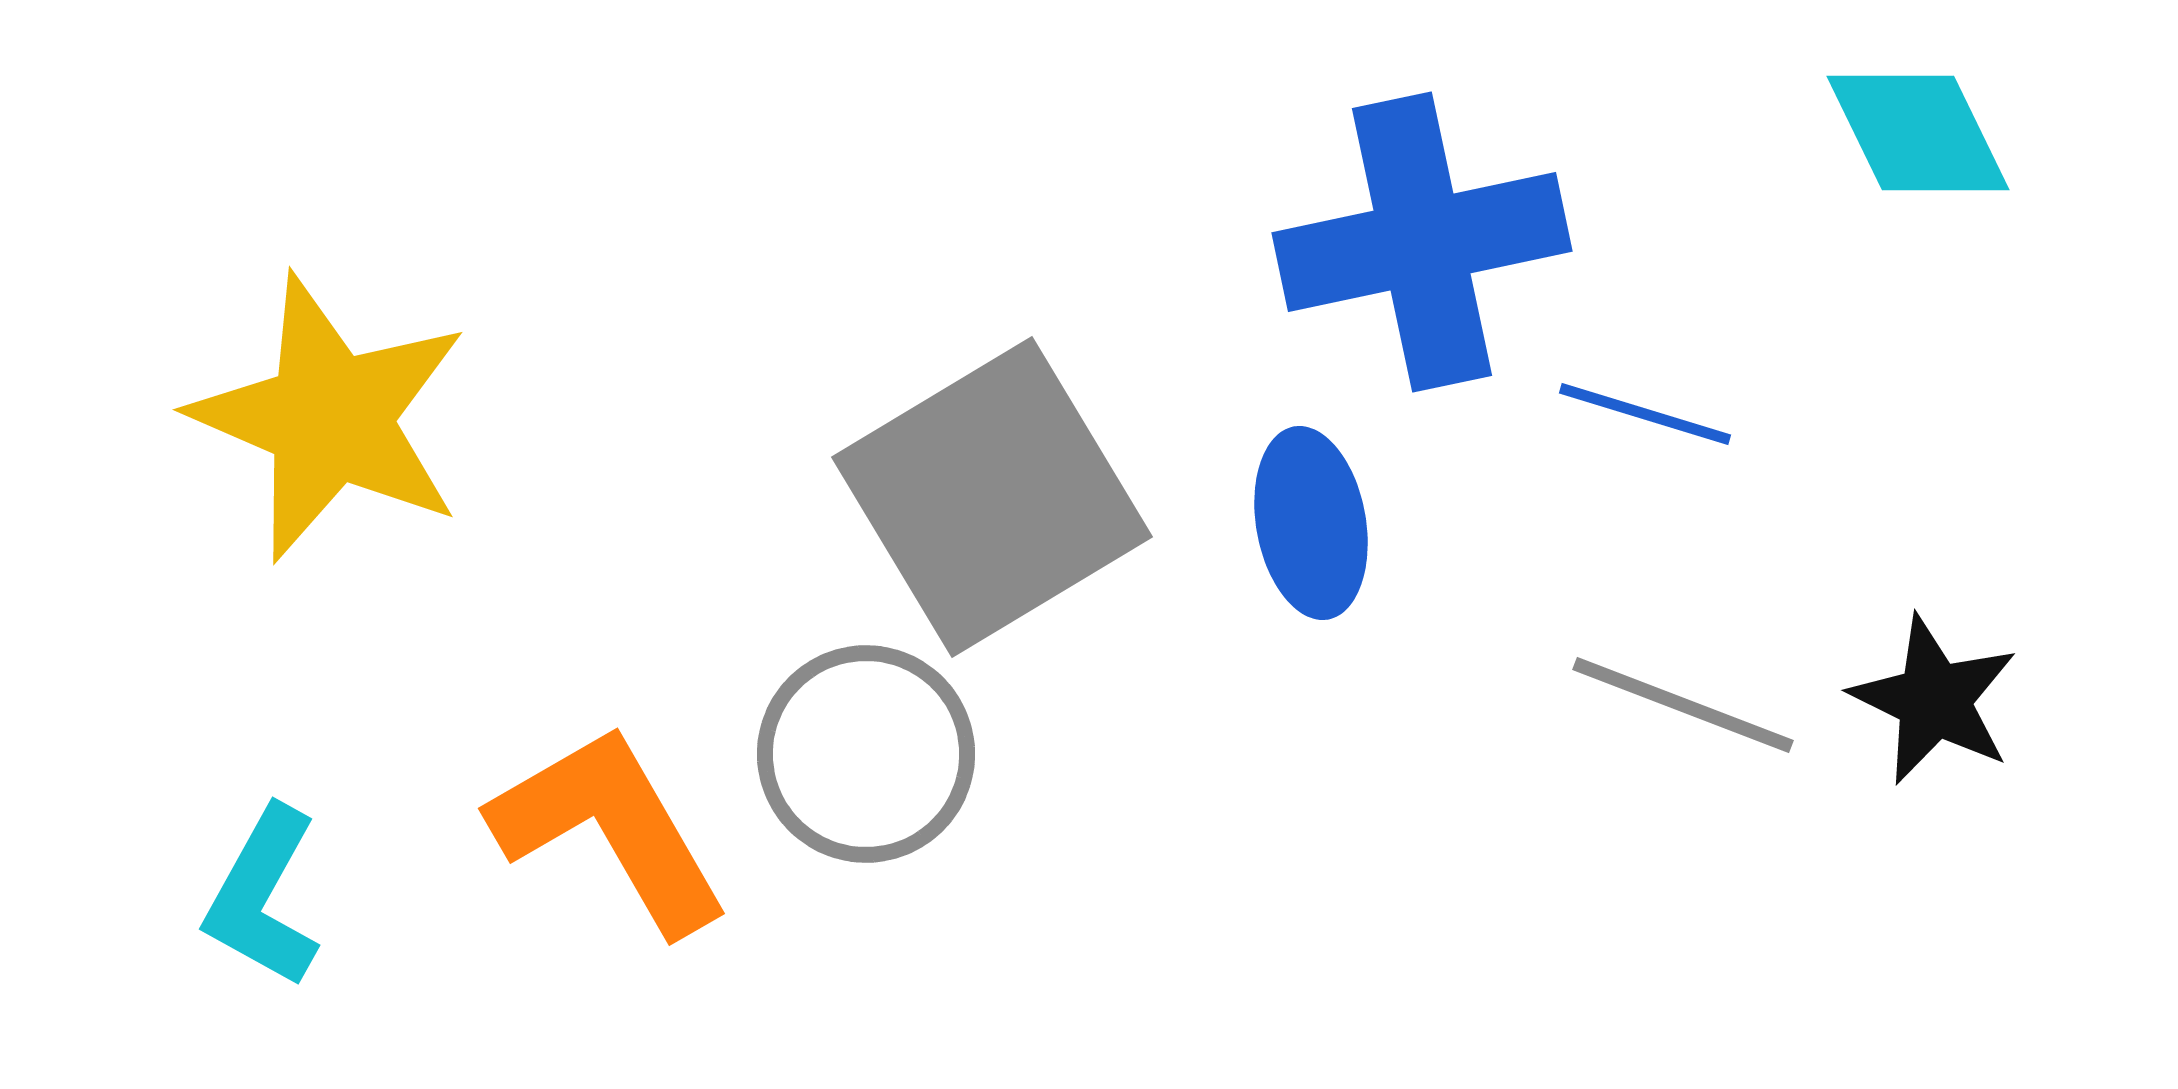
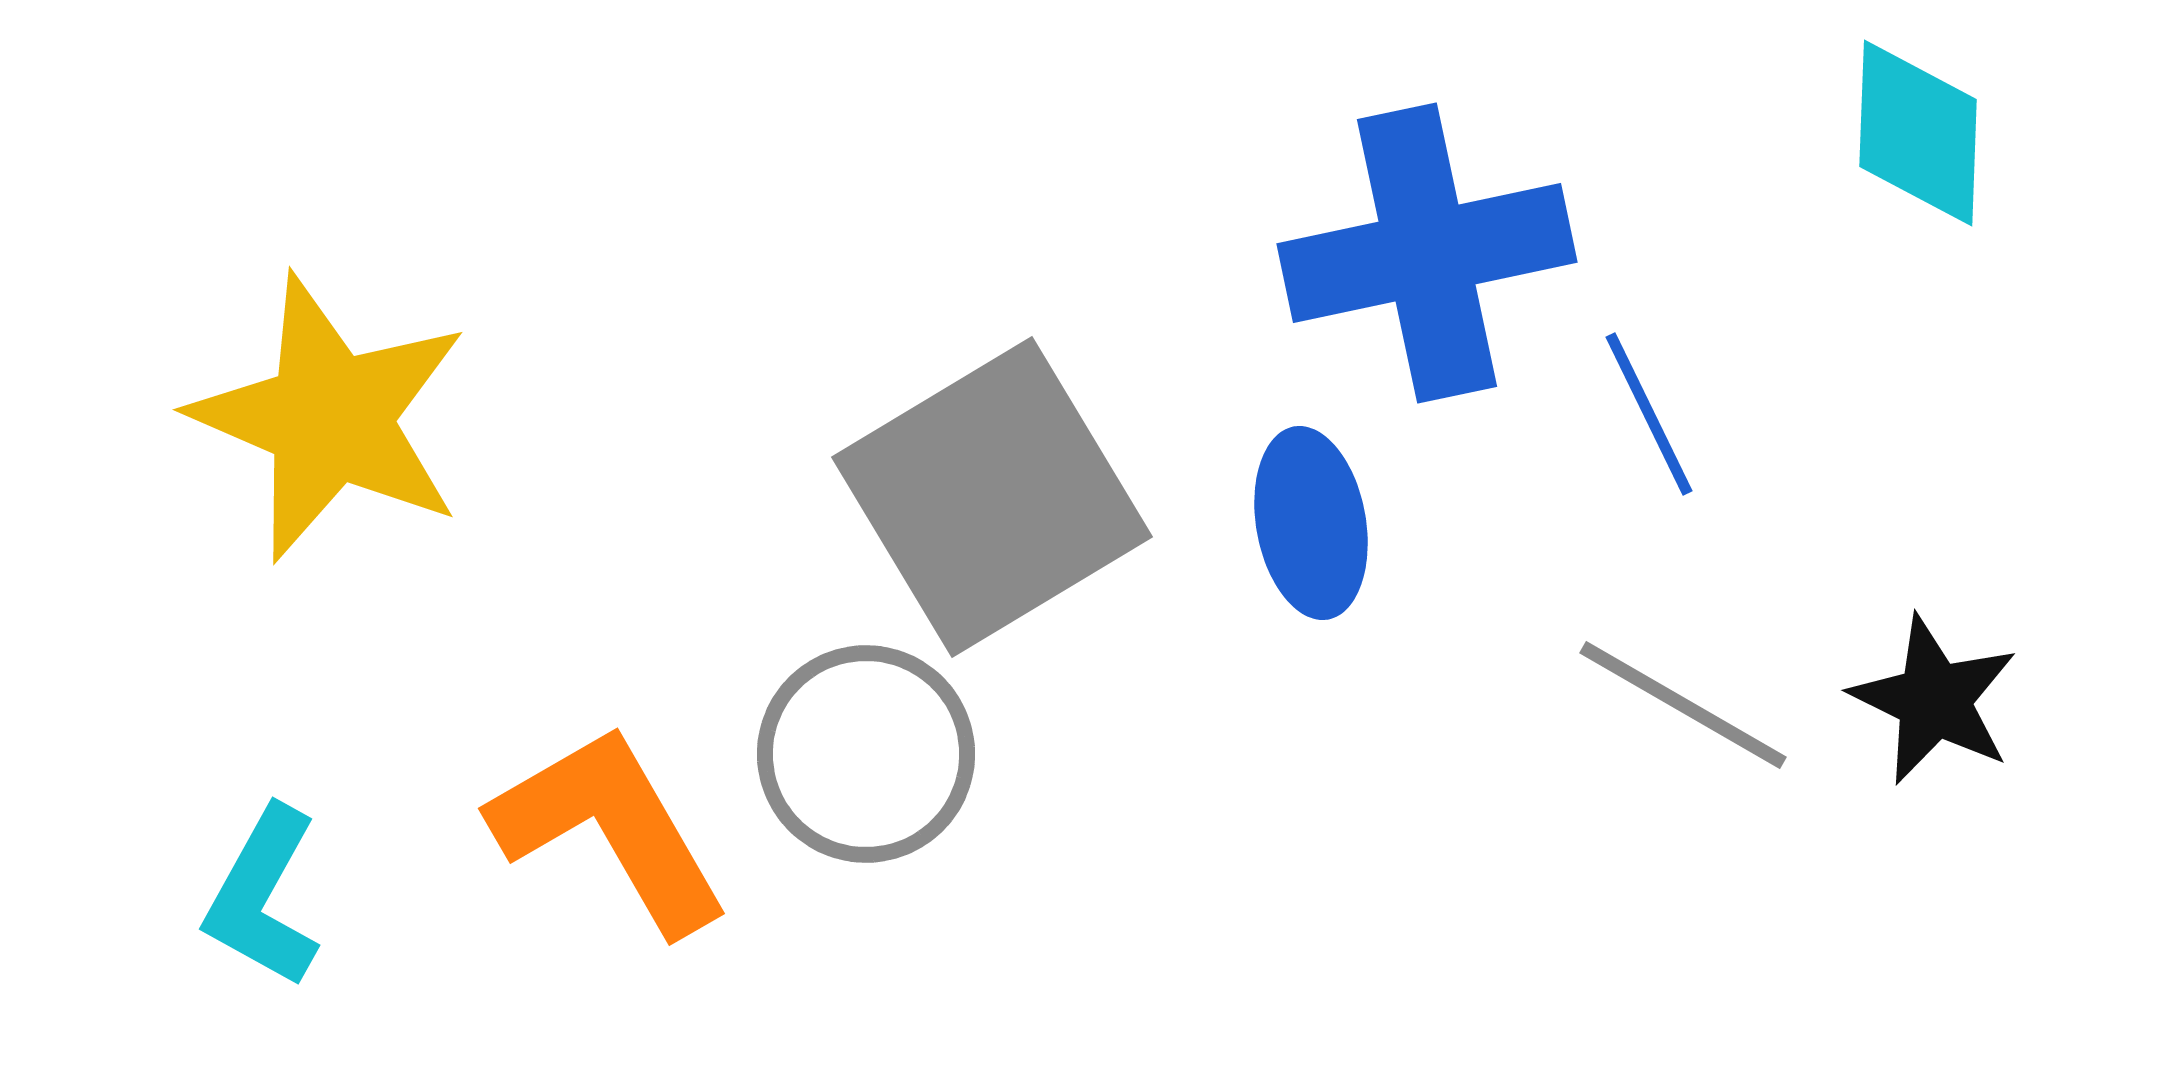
cyan diamond: rotated 28 degrees clockwise
blue cross: moved 5 px right, 11 px down
blue line: moved 4 px right; rotated 47 degrees clockwise
gray line: rotated 9 degrees clockwise
